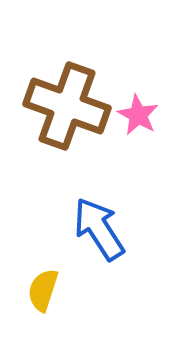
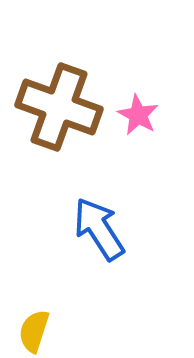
brown cross: moved 8 px left, 1 px down
yellow semicircle: moved 9 px left, 41 px down
